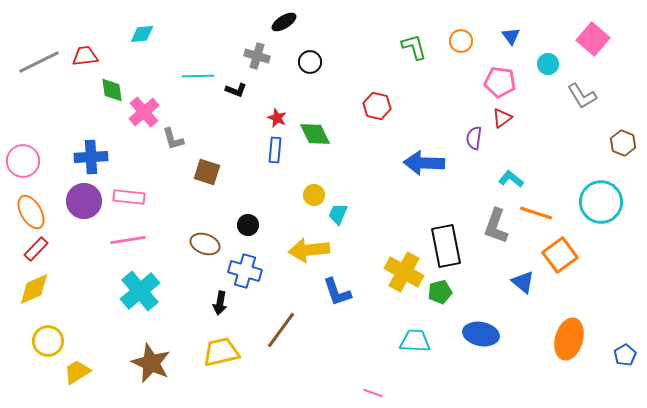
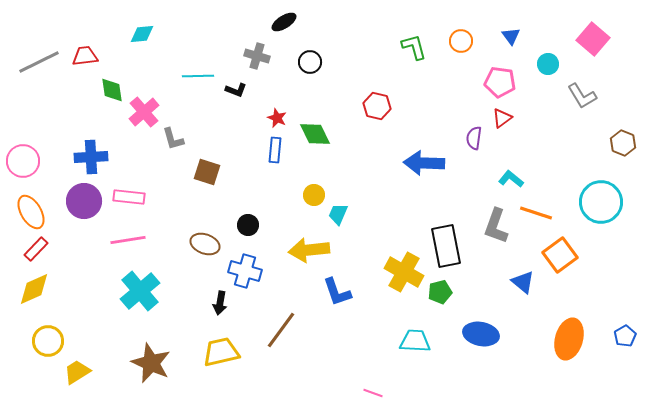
blue pentagon at (625, 355): moved 19 px up
